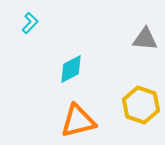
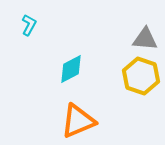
cyan L-shape: moved 1 px left, 2 px down; rotated 15 degrees counterclockwise
yellow hexagon: moved 29 px up
orange triangle: rotated 9 degrees counterclockwise
